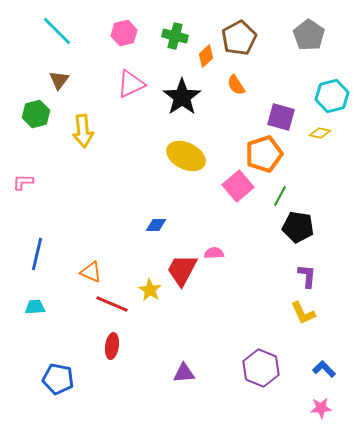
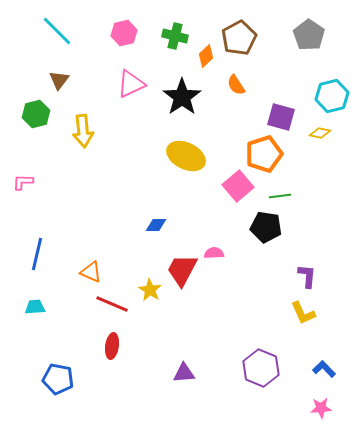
green line: rotated 55 degrees clockwise
black pentagon: moved 32 px left
